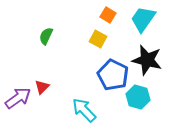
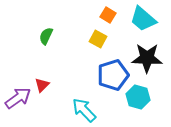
cyan trapezoid: rotated 84 degrees counterclockwise
black star: moved 2 px up; rotated 12 degrees counterclockwise
blue pentagon: rotated 28 degrees clockwise
red triangle: moved 2 px up
